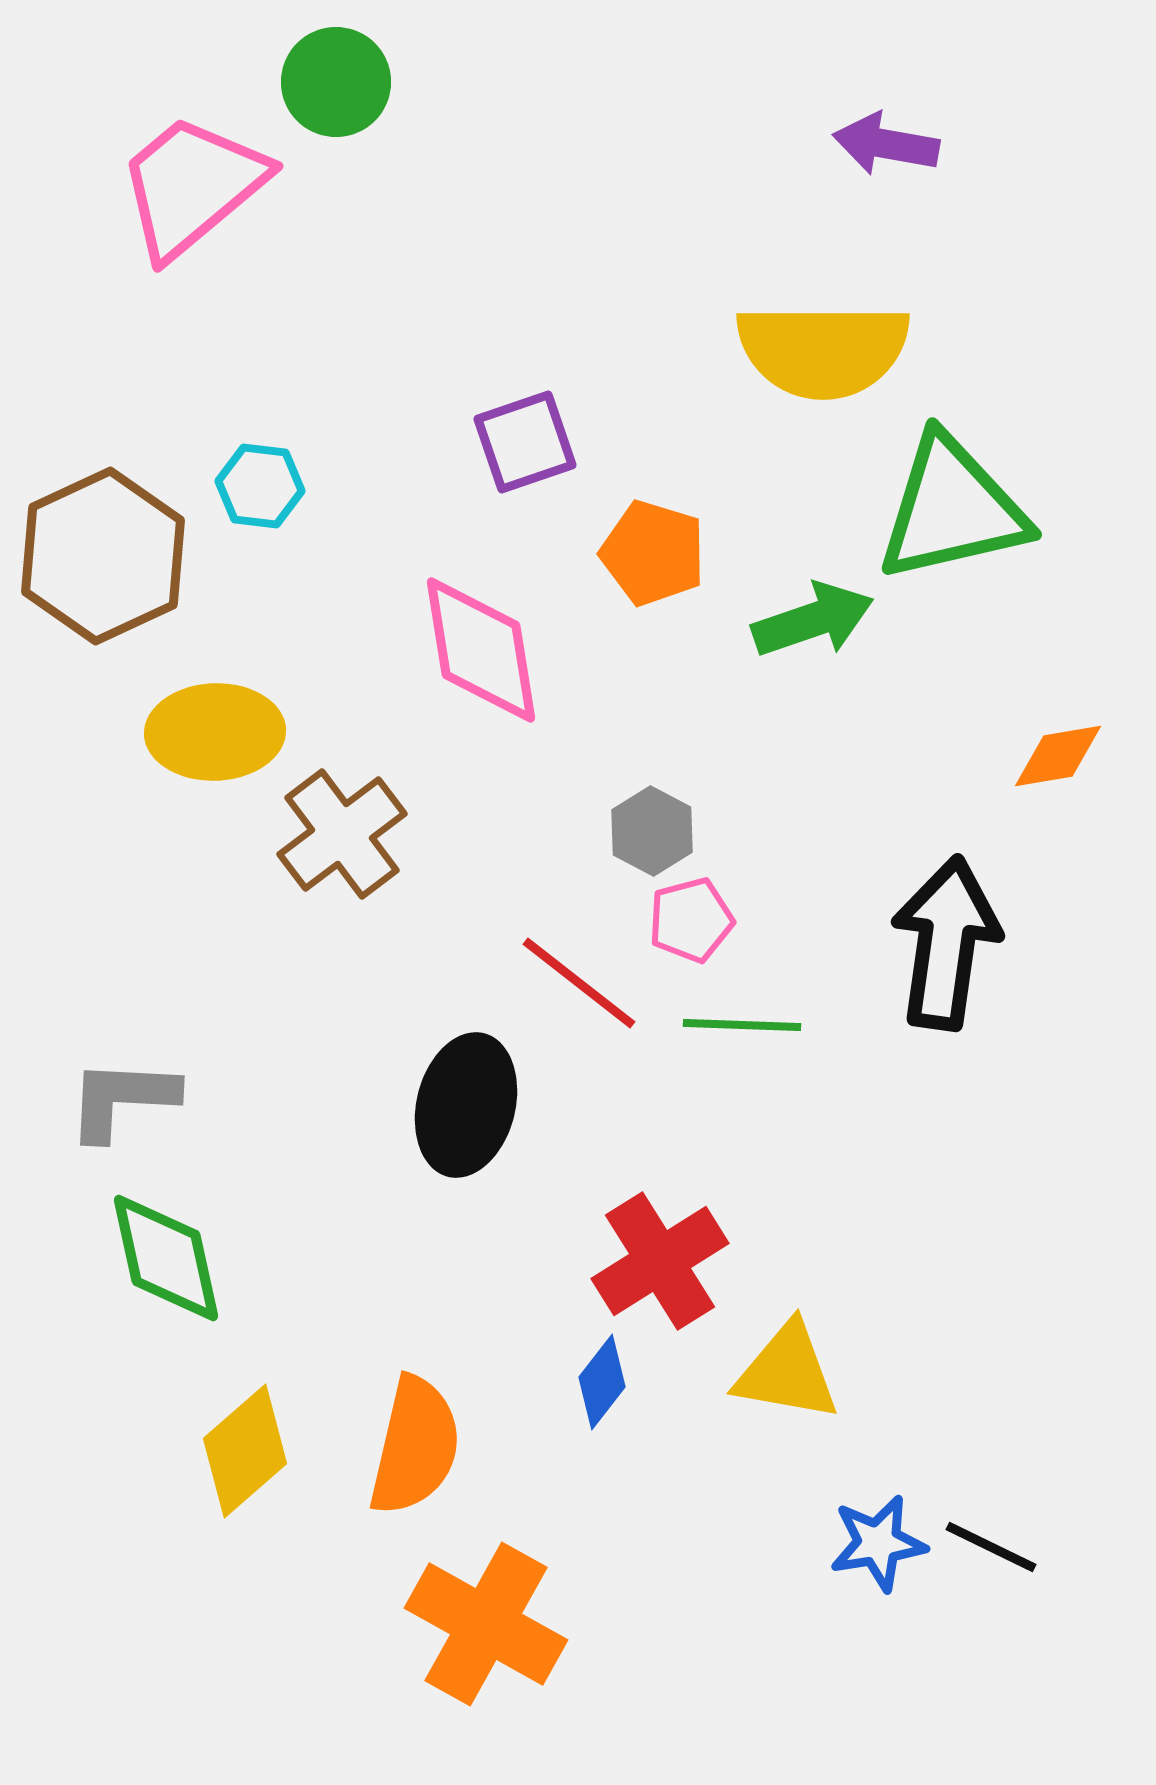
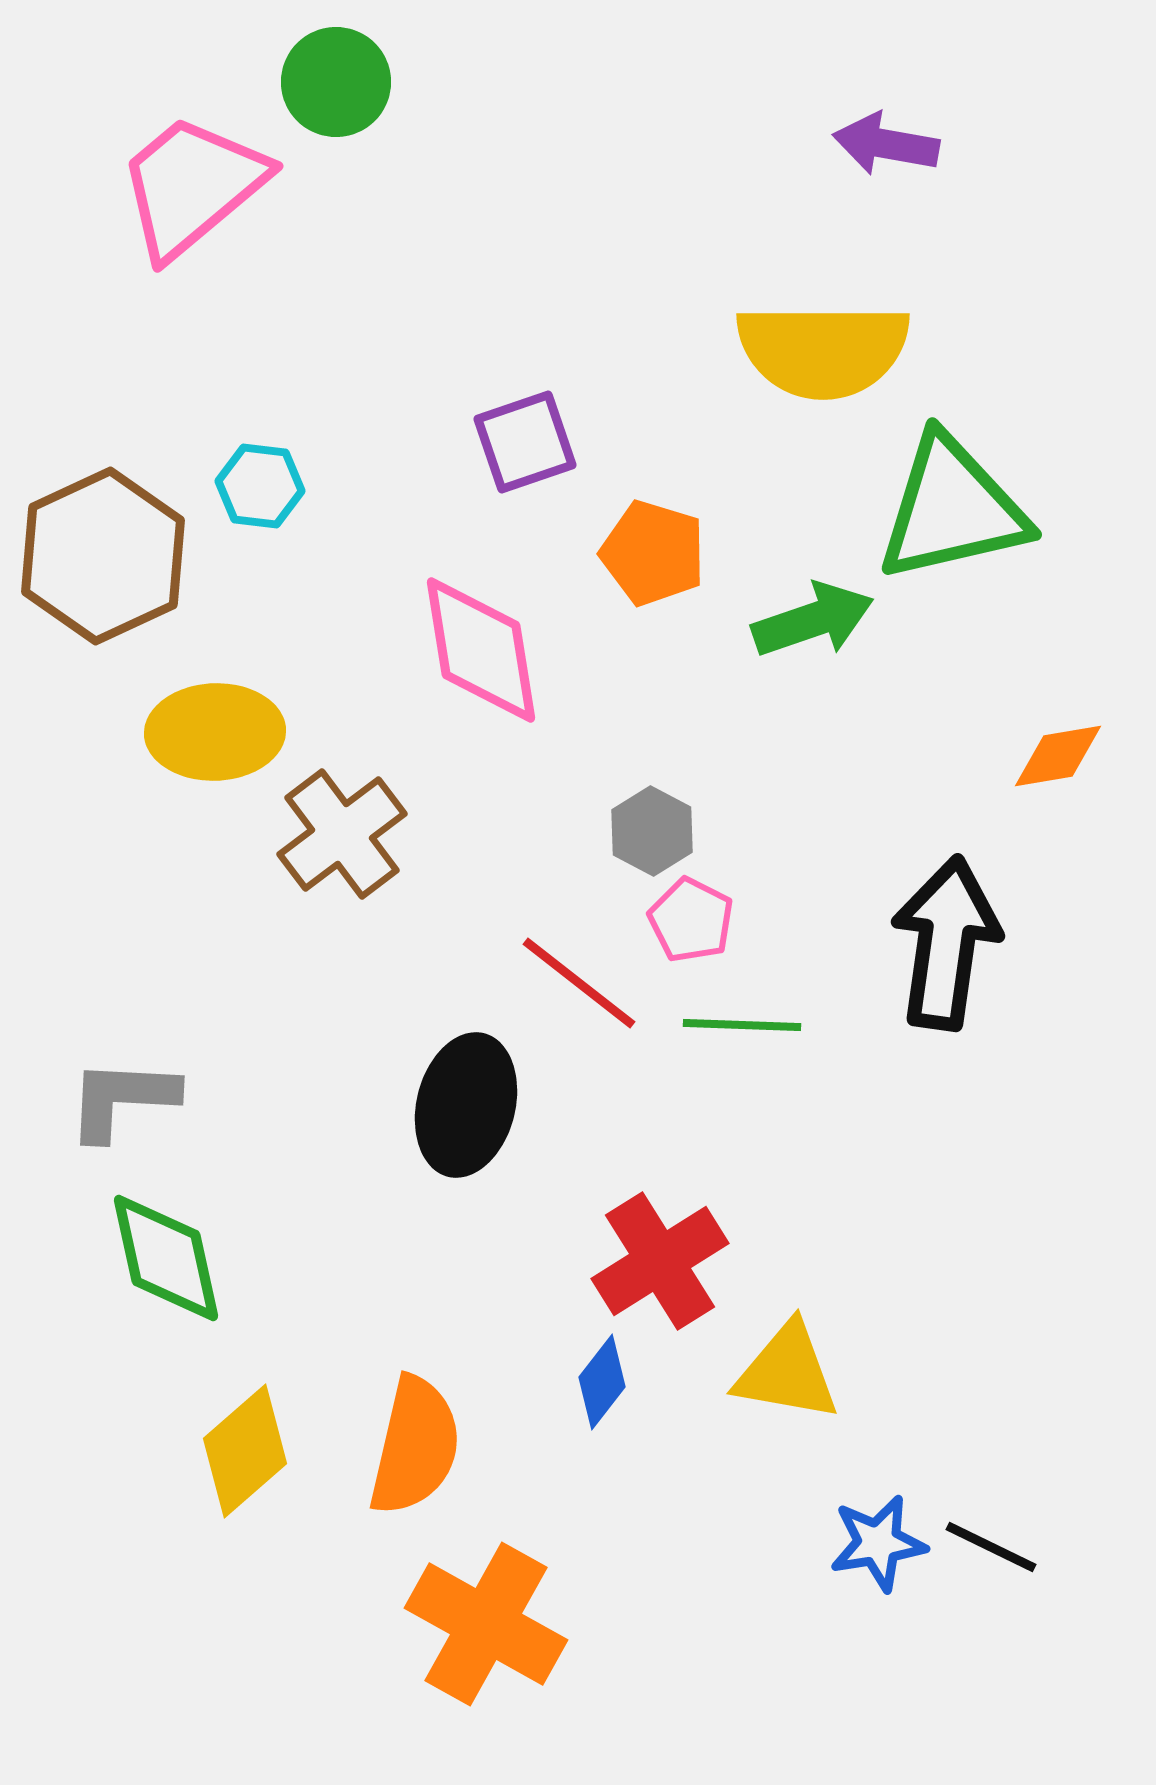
pink pentagon: rotated 30 degrees counterclockwise
